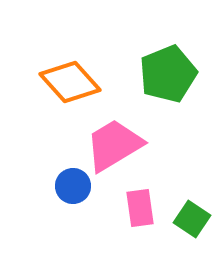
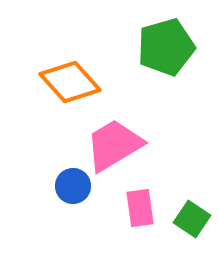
green pentagon: moved 2 px left, 27 px up; rotated 6 degrees clockwise
